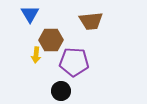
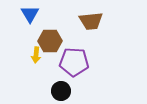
brown hexagon: moved 1 px left, 1 px down
